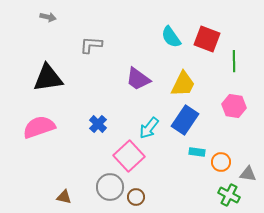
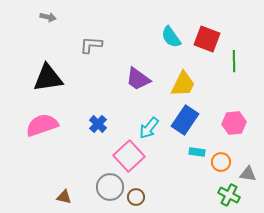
pink hexagon: moved 17 px down; rotated 15 degrees counterclockwise
pink semicircle: moved 3 px right, 2 px up
